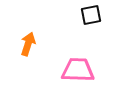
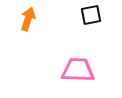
orange arrow: moved 25 px up
